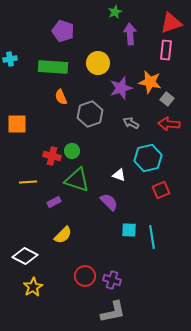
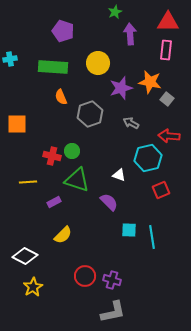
red triangle: moved 3 px left, 1 px up; rotated 20 degrees clockwise
red arrow: moved 12 px down
